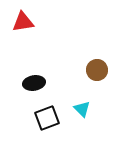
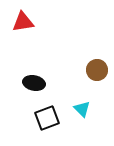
black ellipse: rotated 20 degrees clockwise
